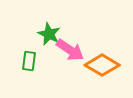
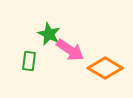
orange diamond: moved 3 px right, 3 px down
